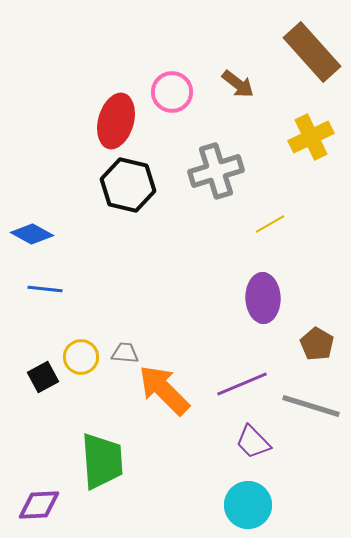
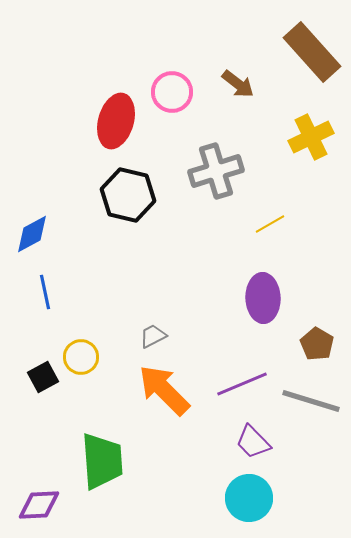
black hexagon: moved 10 px down
blue diamond: rotated 57 degrees counterclockwise
blue line: moved 3 px down; rotated 72 degrees clockwise
gray trapezoid: moved 28 px right, 17 px up; rotated 32 degrees counterclockwise
gray line: moved 5 px up
cyan circle: moved 1 px right, 7 px up
